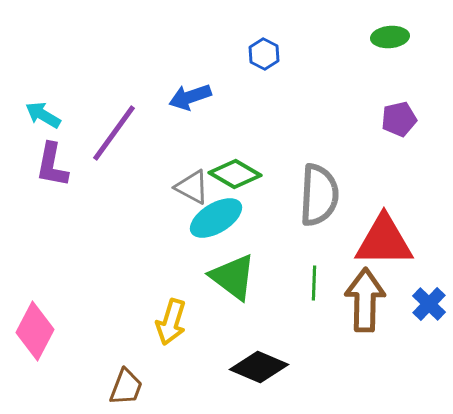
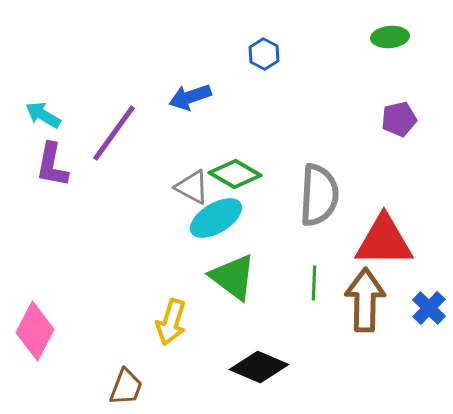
blue cross: moved 4 px down
